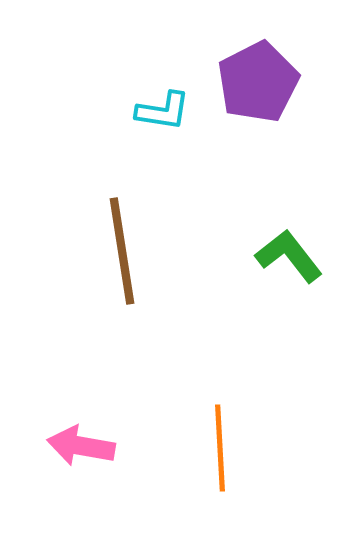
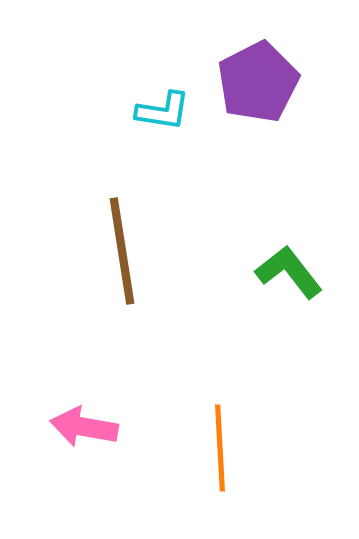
green L-shape: moved 16 px down
pink arrow: moved 3 px right, 19 px up
